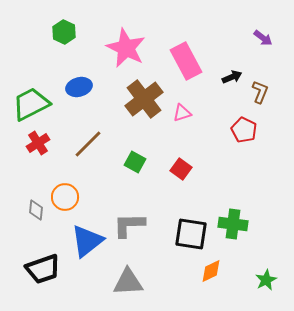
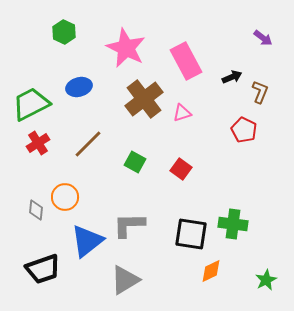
gray triangle: moved 3 px left, 2 px up; rotated 28 degrees counterclockwise
